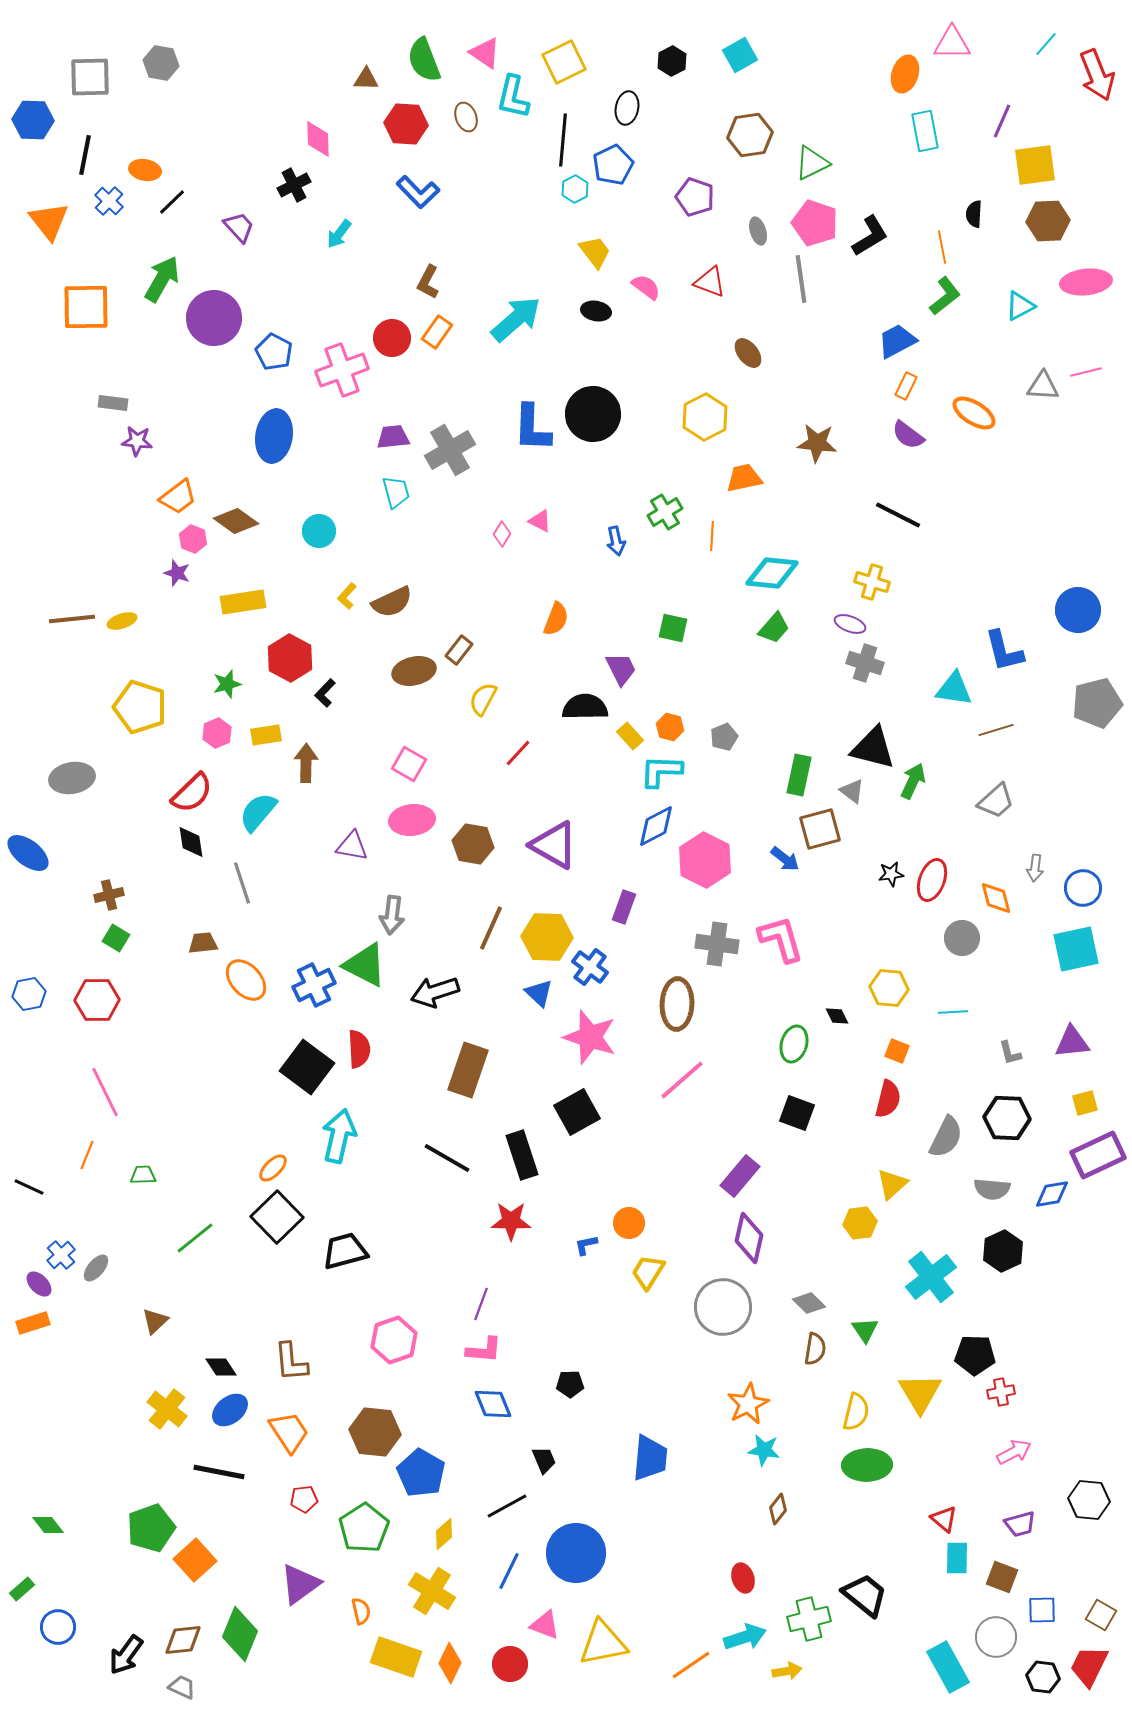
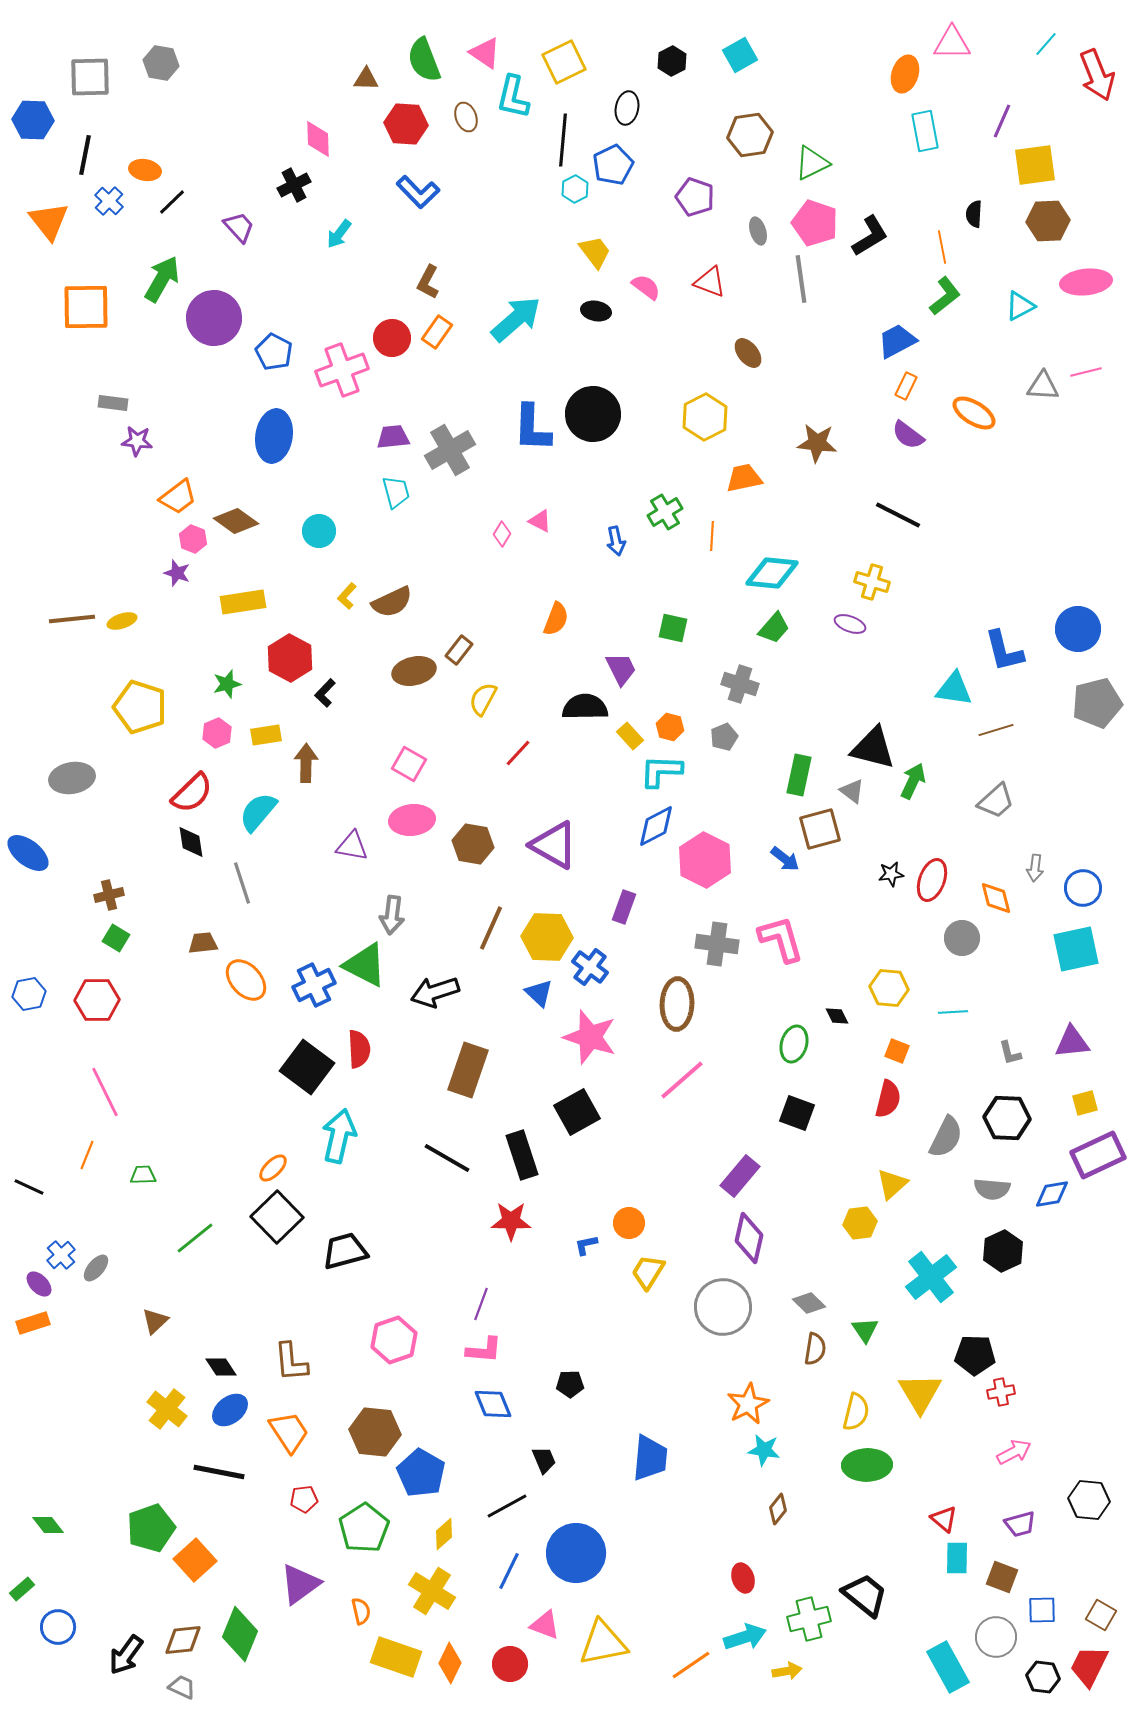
blue circle at (1078, 610): moved 19 px down
gray cross at (865, 663): moved 125 px left, 21 px down
